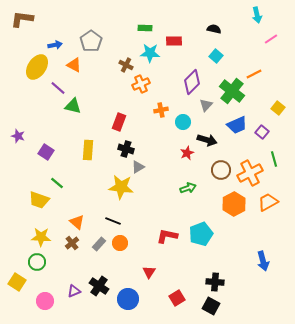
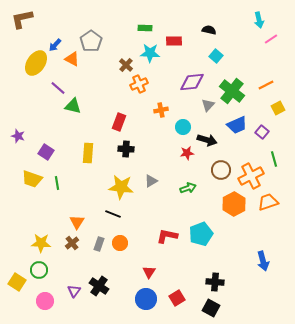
cyan arrow at (257, 15): moved 2 px right, 5 px down
brown L-shape at (22, 19): rotated 20 degrees counterclockwise
black semicircle at (214, 29): moved 5 px left, 1 px down
blue arrow at (55, 45): rotated 144 degrees clockwise
orange triangle at (74, 65): moved 2 px left, 6 px up
brown cross at (126, 65): rotated 16 degrees clockwise
yellow ellipse at (37, 67): moved 1 px left, 4 px up
orange line at (254, 74): moved 12 px right, 11 px down
purple diamond at (192, 82): rotated 40 degrees clockwise
orange cross at (141, 84): moved 2 px left
gray triangle at (206, 105): moved 2 px right
yellow square at (278, 108): rotated 24 degrees clockwise
cyan circle at (183, 122): moved 5 px down
black cross at (126, 149): rotated 14 degrees counterclockwise
yellow rectangle at (88, 150): moved 3 px down
red star at (187, 153): rotated 16 degrees clockwise
gray triangle at (138, 167): moved 13 px right, 14 px down
orange cross at (250, 173): moved 1 px right, 3 px down
green line at (57, 183): rotated 40 degrees clockwise
yellow trapezoid at (39, 200): moved 7 px left, 21 px up
orange trapezoid at (268, 202): rotated 10 degrees clockwise
black line at (113, 221): moved 7 px up
orange triangle at (77, 222): rotated 21 degrees clockwise
yellow star at (41, 237): moved 6 px down
gray rectangle at (99, 244): rotated 24 degrees counterclockwise
green circle at (37, 262): moved 2 px right, 8 px down
purple triangle at (74, 291): rotated 32 degrees counterclockwise
blue circle at (128, 299): moved 18 px right
black square at (211, 306): moved 2 px down
